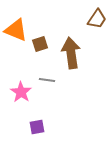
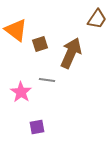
orange triangle: rotated 15 degrees clockwise
brown arrow: rotated 32 degrees clockwise
